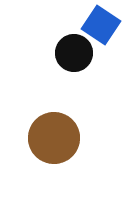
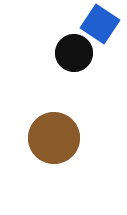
blue square: moved 1 px left, 1 px up
